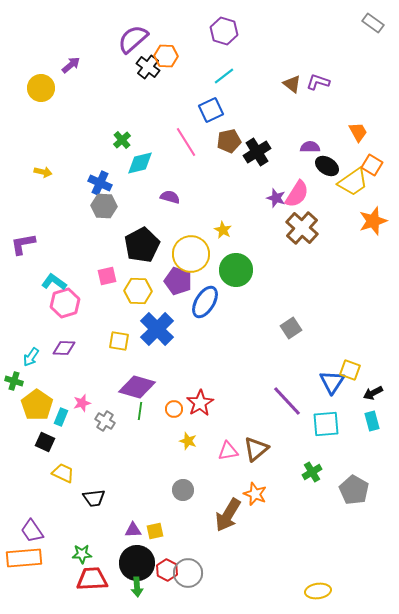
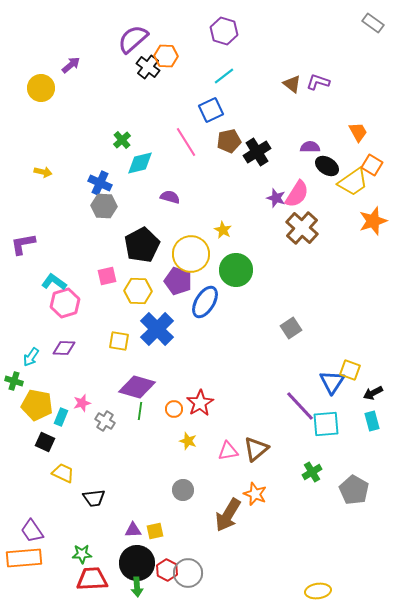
purple line at (287, 401): moved 13 px right, 5 px down
yellow pentagon at (37, 405): rotated 24 degrees counterclockwise
